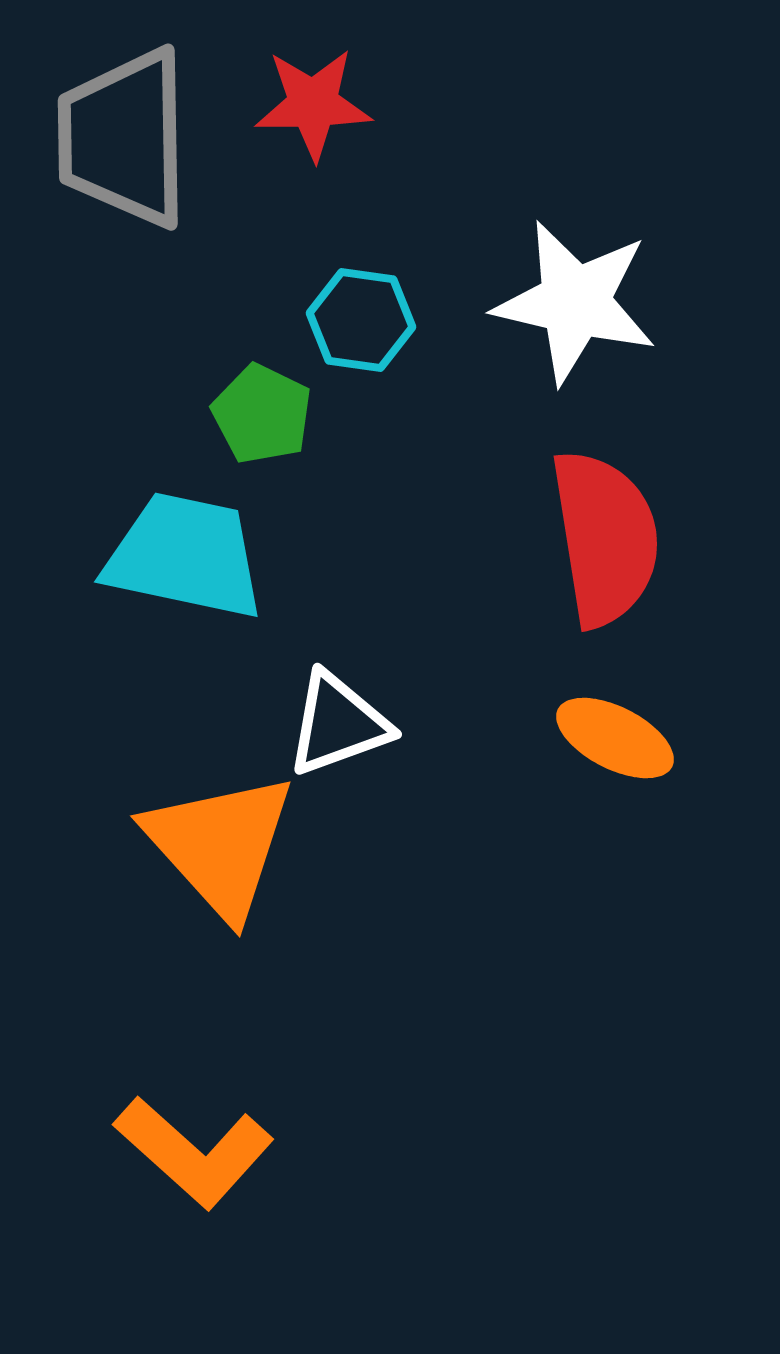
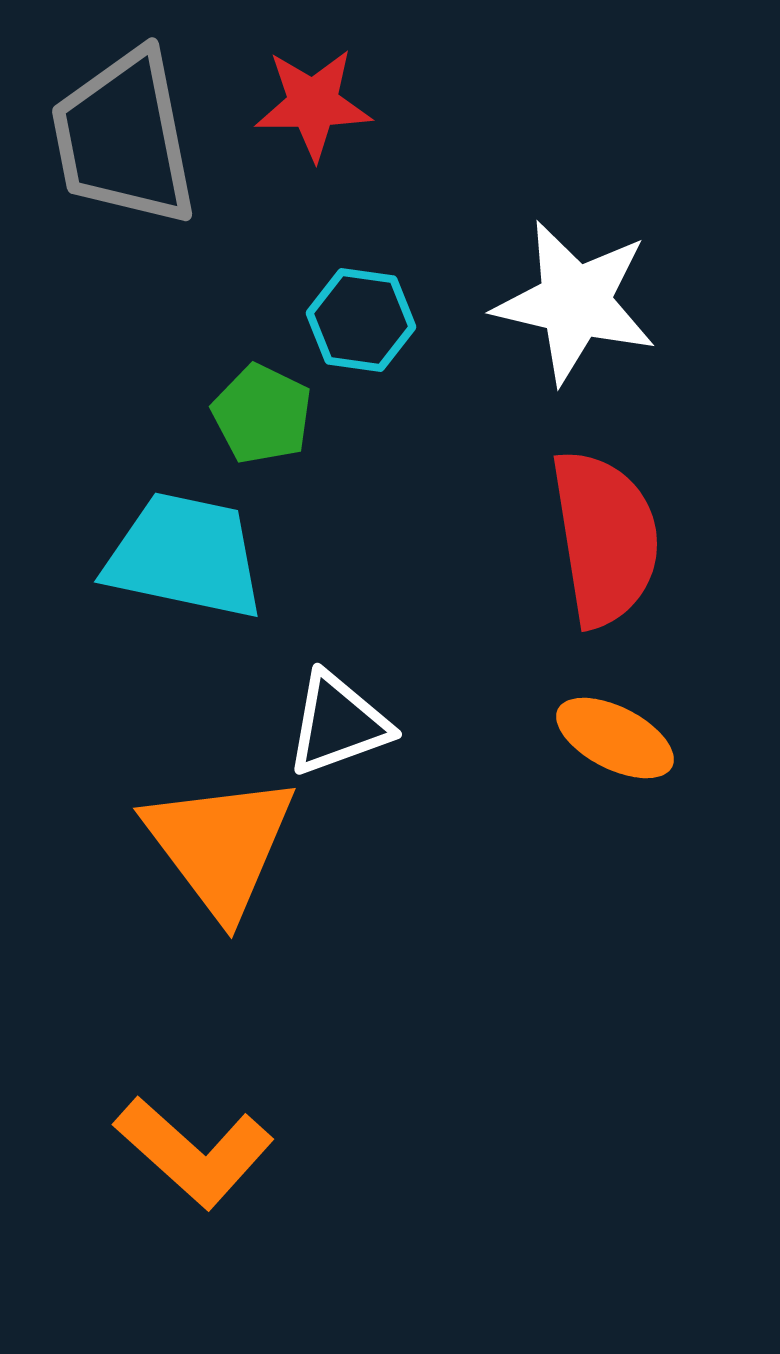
gray trapezoid: rotated 10 degrees counterclockwise
orange triangle: rotated 5 degrees clockwise
